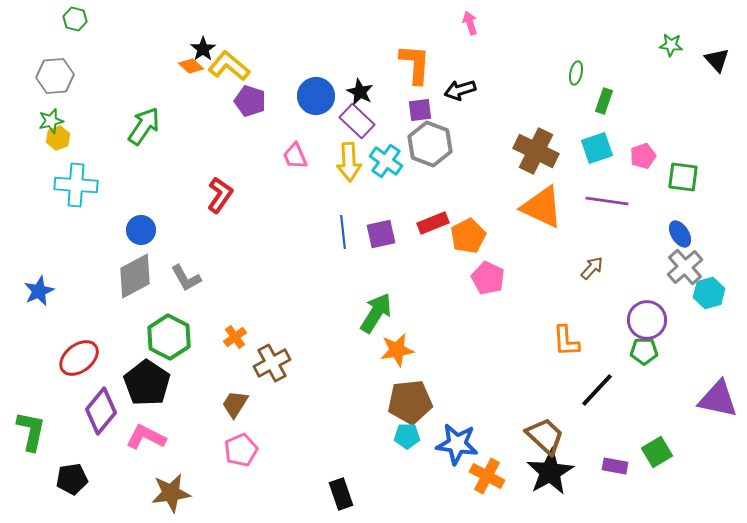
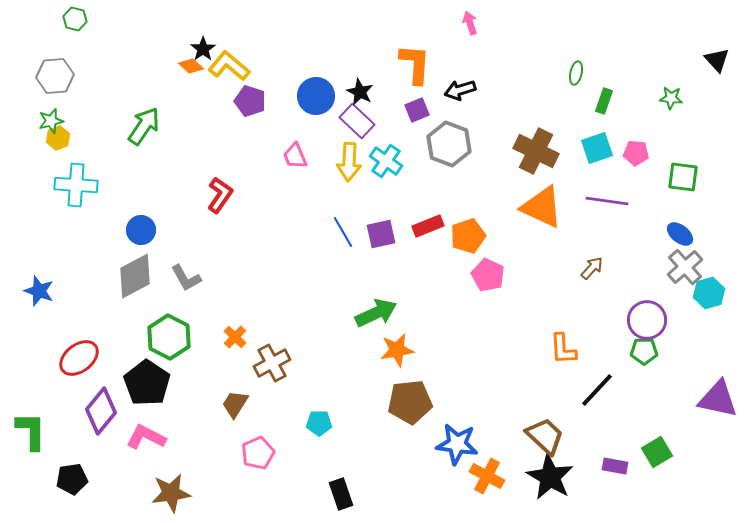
green star at (671, 45): moved 53 px down
purple square at (420, 110): moved 3 px left; rotated 15 degrees counterclockwise
gray hexagon at (430, 144): moved 19 px right
pink pentagon at (643, 156): moved 7 px left, 3 px up; rotated 25 degrees clockwise
yellow arrow at (349, 162): rotated 6 degrees clockwise
red rectangle at (433, 223): moved 5 px left, 3 px down
blue line at (343, 232): rotated 24 degrees counterclockwise
blue ellipse at (680, 234): rotated 20 degrees counterclockwise
orange pentagon at (468, 236): rotated 8 degrees clockwise
pink pentagon at (488, 278): moved 3 px up
blue star at (39, 291): rotated 28 degrees counterclockwise
green arrow at (376, 313): rotated 33 degrees clockwise
orange cross at (235, 337): rotated 10 degrees counterclockwise
orange L-shape at (566, 341): moved 3 px left, 8 px down
green L-shape at (31, 431): rotated 12 degrees counterclockwise
cyan pentagon at (407, 436): moved 88 px left, 13 px up
pink pentagon at (241, 450): moved 17 px right, 3 px down
black star at (550, 472): moved 5 px down; rotated 12 degrees counterclockwise
